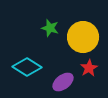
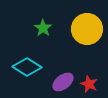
green star: moved 7 px left; rotated 18 degrees clockwise
yellow circle: moved 4 px right, 8 px up
red star: moved 16 px down; rotated 18 degrees counterclockwise
